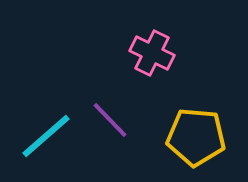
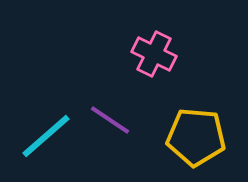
pink cross: moved 2 px right, 1 px down
purple line: rotated 12 degrees counterclockwise
